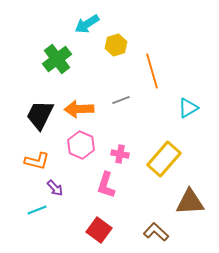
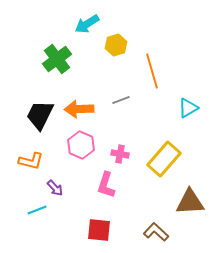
orange L-shape: moved 6 px left
red square: rotated 30 degrees counterclockwise
